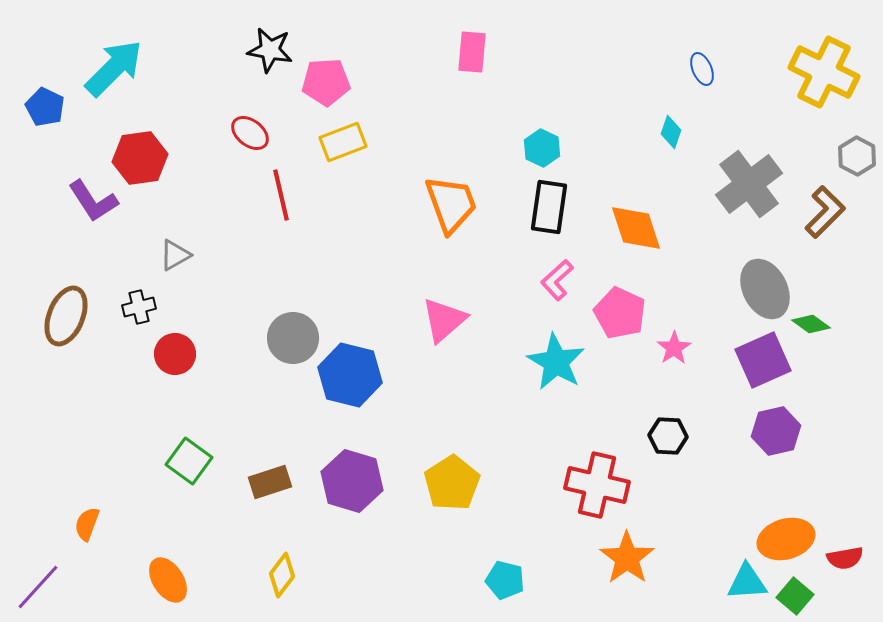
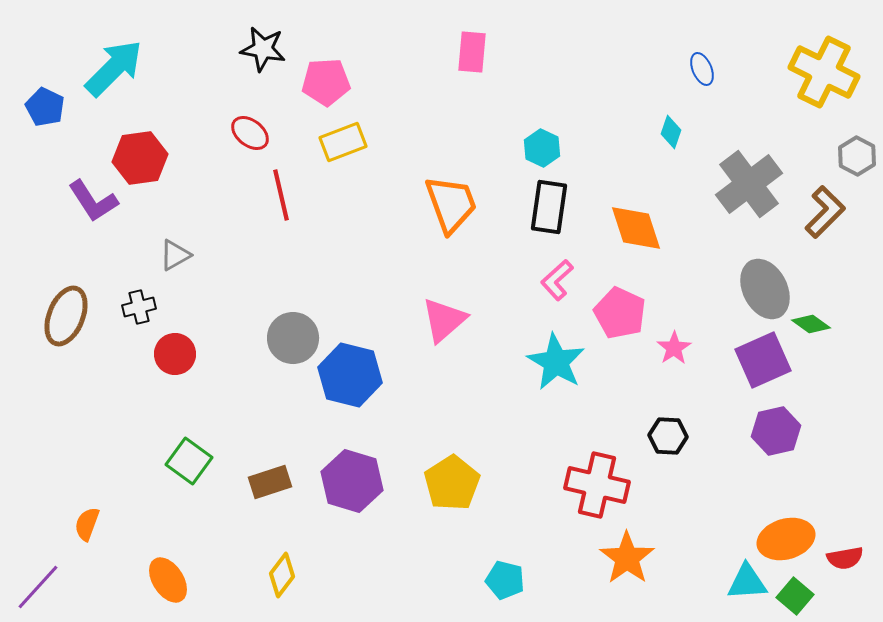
black star at (270, 50): moved 7 px left, 1 px up
